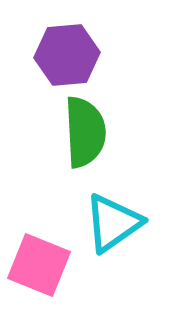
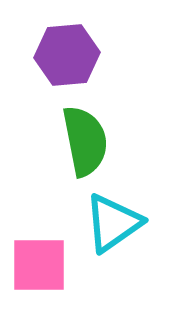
green semicircle: moved 9 px down; rotated 8 degrees counterclockwise
pink square: rotated 22 degrees counterclockwise
